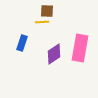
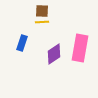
brown square: moved 5 px left
